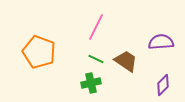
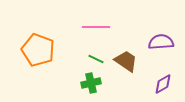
pink line: rotated 64 degrees clockwise
orange pentagon: moved 1 px left, 2 px up
purple diamond: moved 1 px up; rotated 15 degrees clockwise
